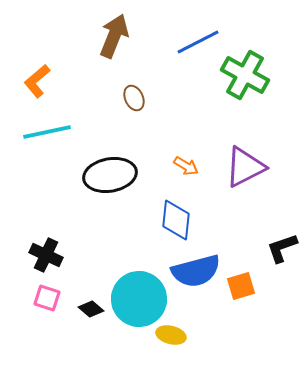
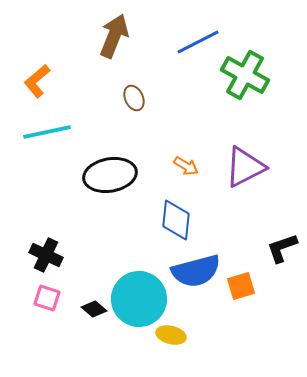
black diamond: moved 3 px right
